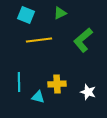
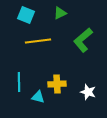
yellow line: moved 1 px left, 1 px down
